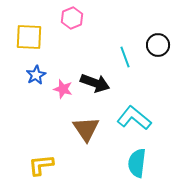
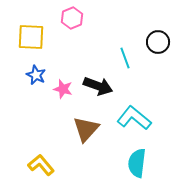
yellow square: moved 2 px right
black circle: moved 3 px up
cyan line: moved 1 px down
blue star: rotated 18 degrees counterclockwise
black arrow: moved 3 px right, 3 px down
brown triangle: rotated 16 degrees clockwise
yellow L-shape: rotated 56 degrees clockwise
